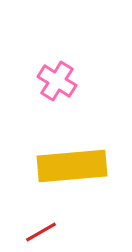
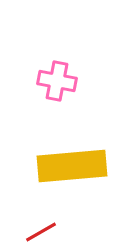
pink cross: rotated 21 degrees counterclockwise
